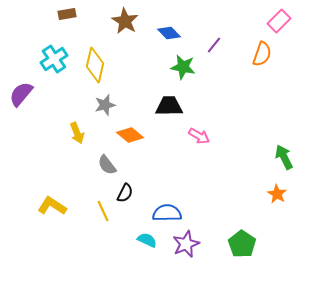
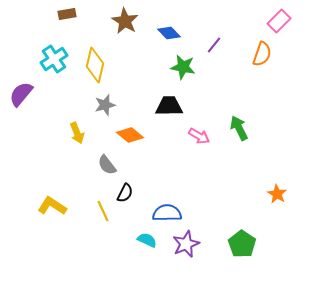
green arrow: moved 45 px left, 29 px up
